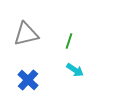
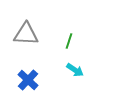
gray triangle: rotated 16 degrees clockwise
